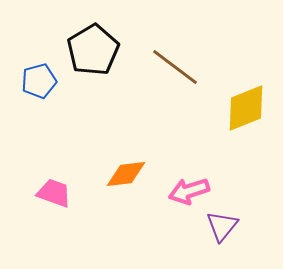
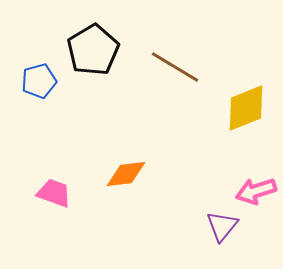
brown line: rotated 6 degrees counterclockwise
pink arrow: moved 67 px right
